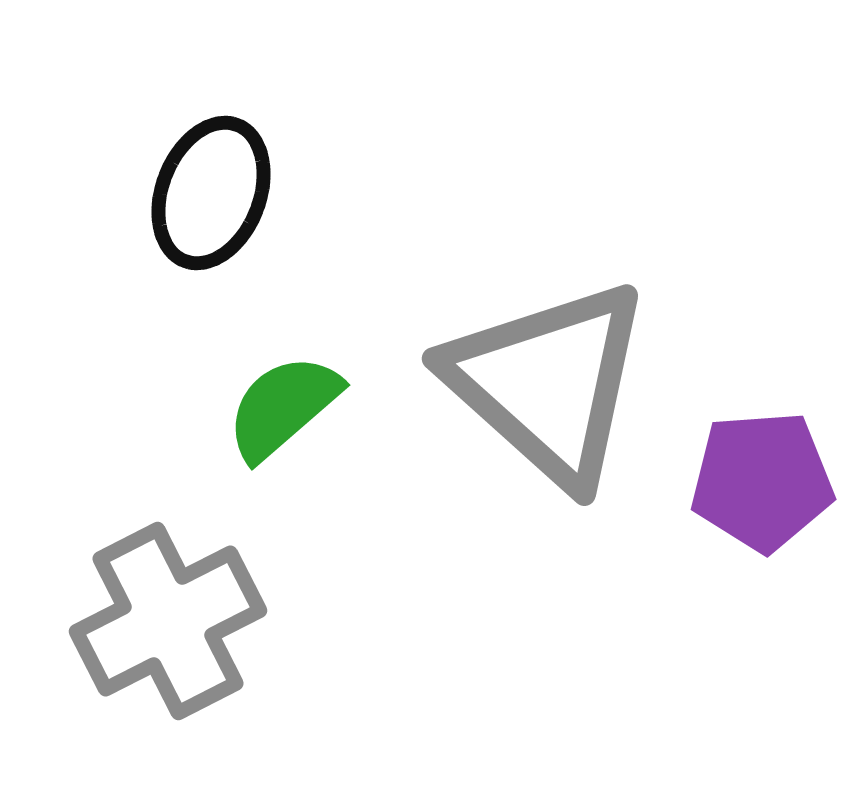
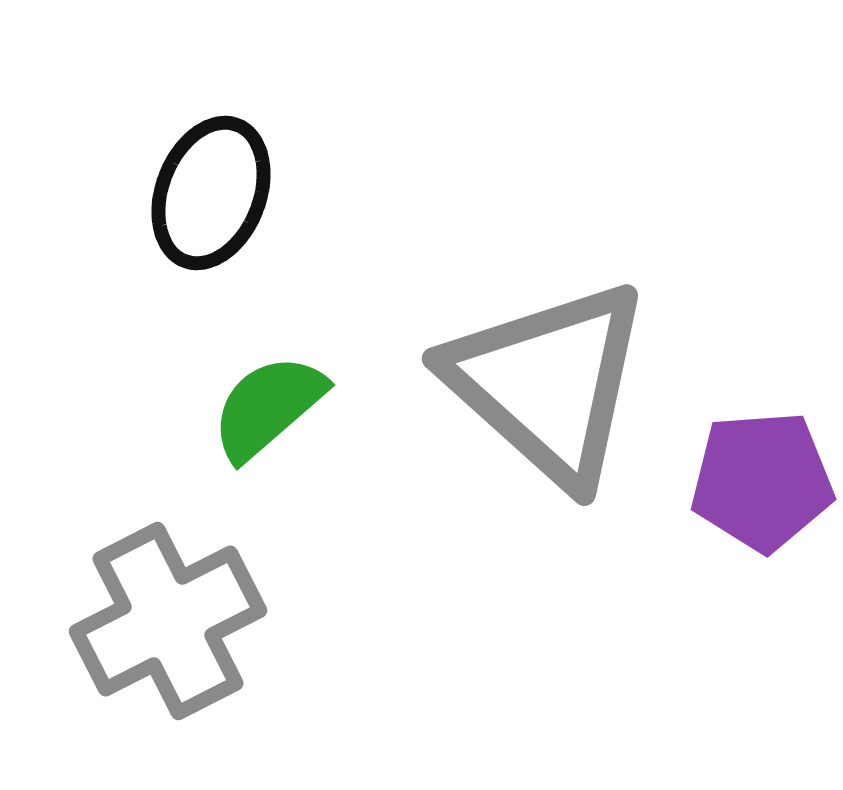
green semicircle: moved 15 px left
